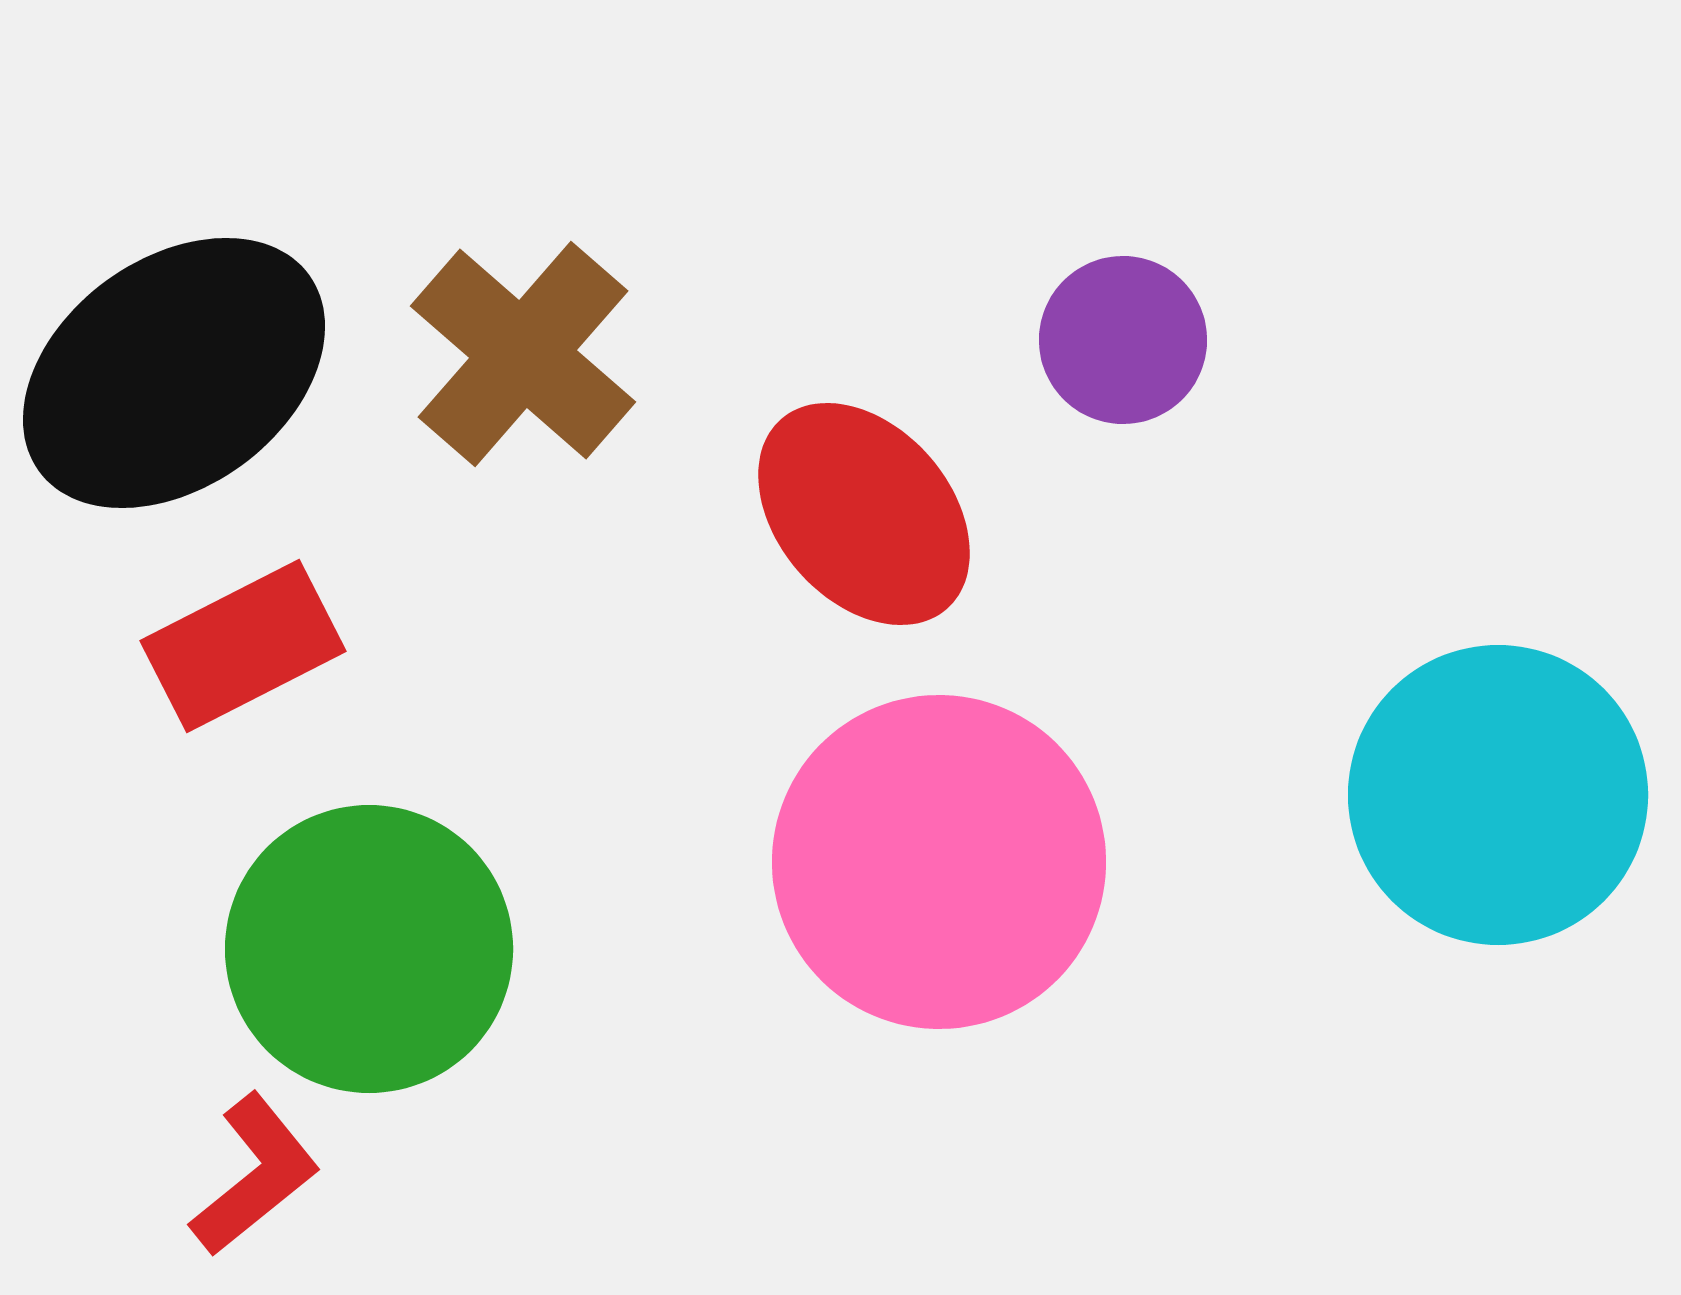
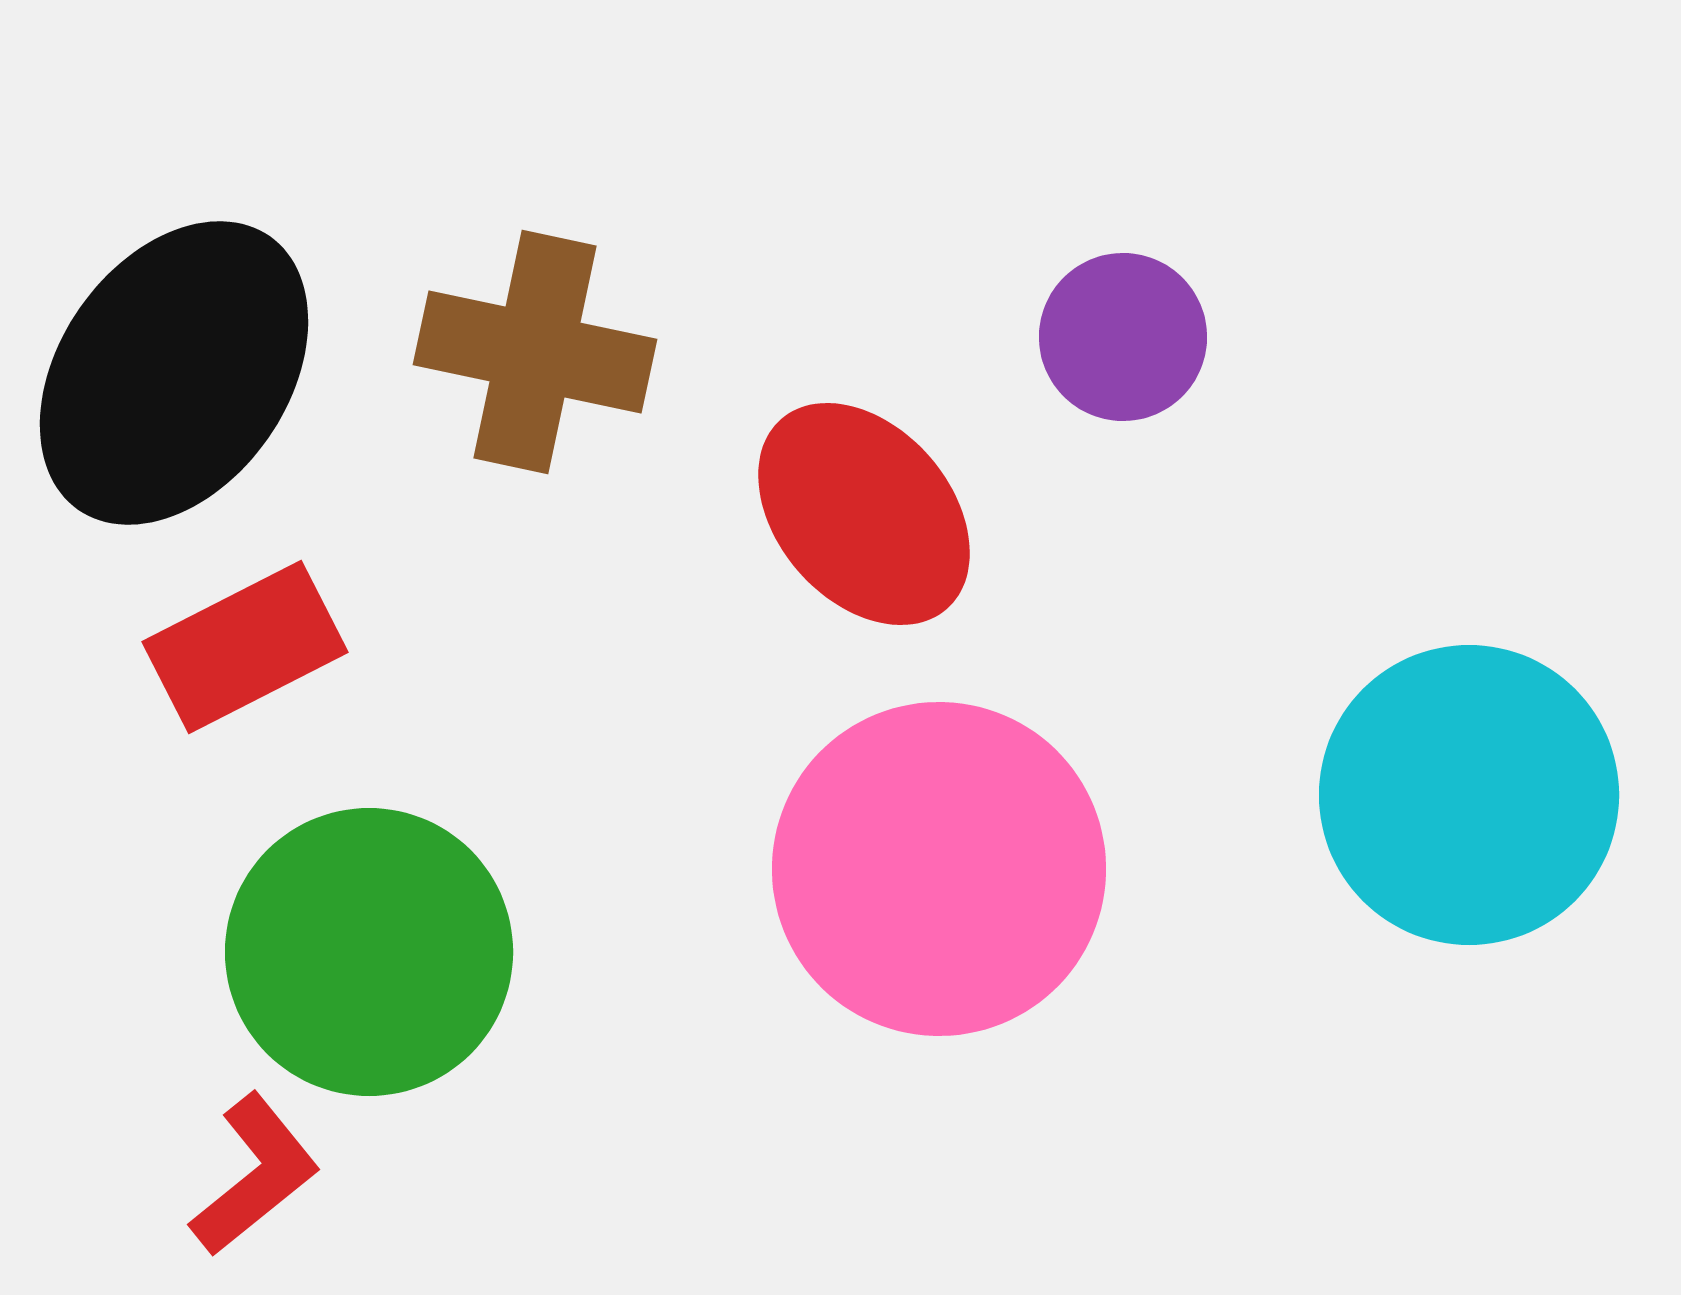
purple circle: moved 3 px up
brown cross: moved 12 px right, 2 px up; rotated 29 degrees counterclockwise
black ellipse: rotated 19 degrees counterclockwise
red rectangle: moved 2 px right, 1 px down
cyan circle: moved 29 px left
pink circle: moved 7 px down
green circle: moved 3 px down
